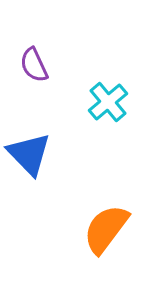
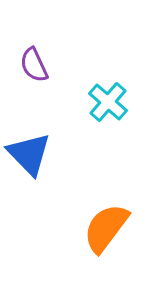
cyan cross: rotated 9 degrees counterclockwise
orange semicircle: moved 1 px up
